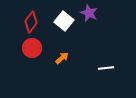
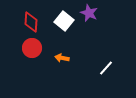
red diamond: rotated 35 degrees counterclockwise
orange arrow: rotated 128 degrees counterclockwise
white line: rotated 42 degrees counterclockwise
